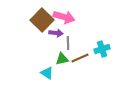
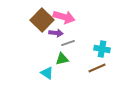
gray line: rotated 72 degrees clockwise
cyan cross: rotated 28 degrees clockwise
brown line: moved 17 px right, 10 px down
